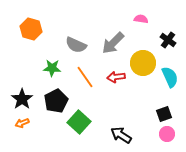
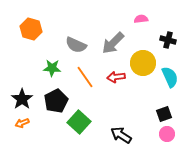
pink semicircle: rotated 16 degrees counterclockwise
black cross: rotated 21 degrees counterclockwise
